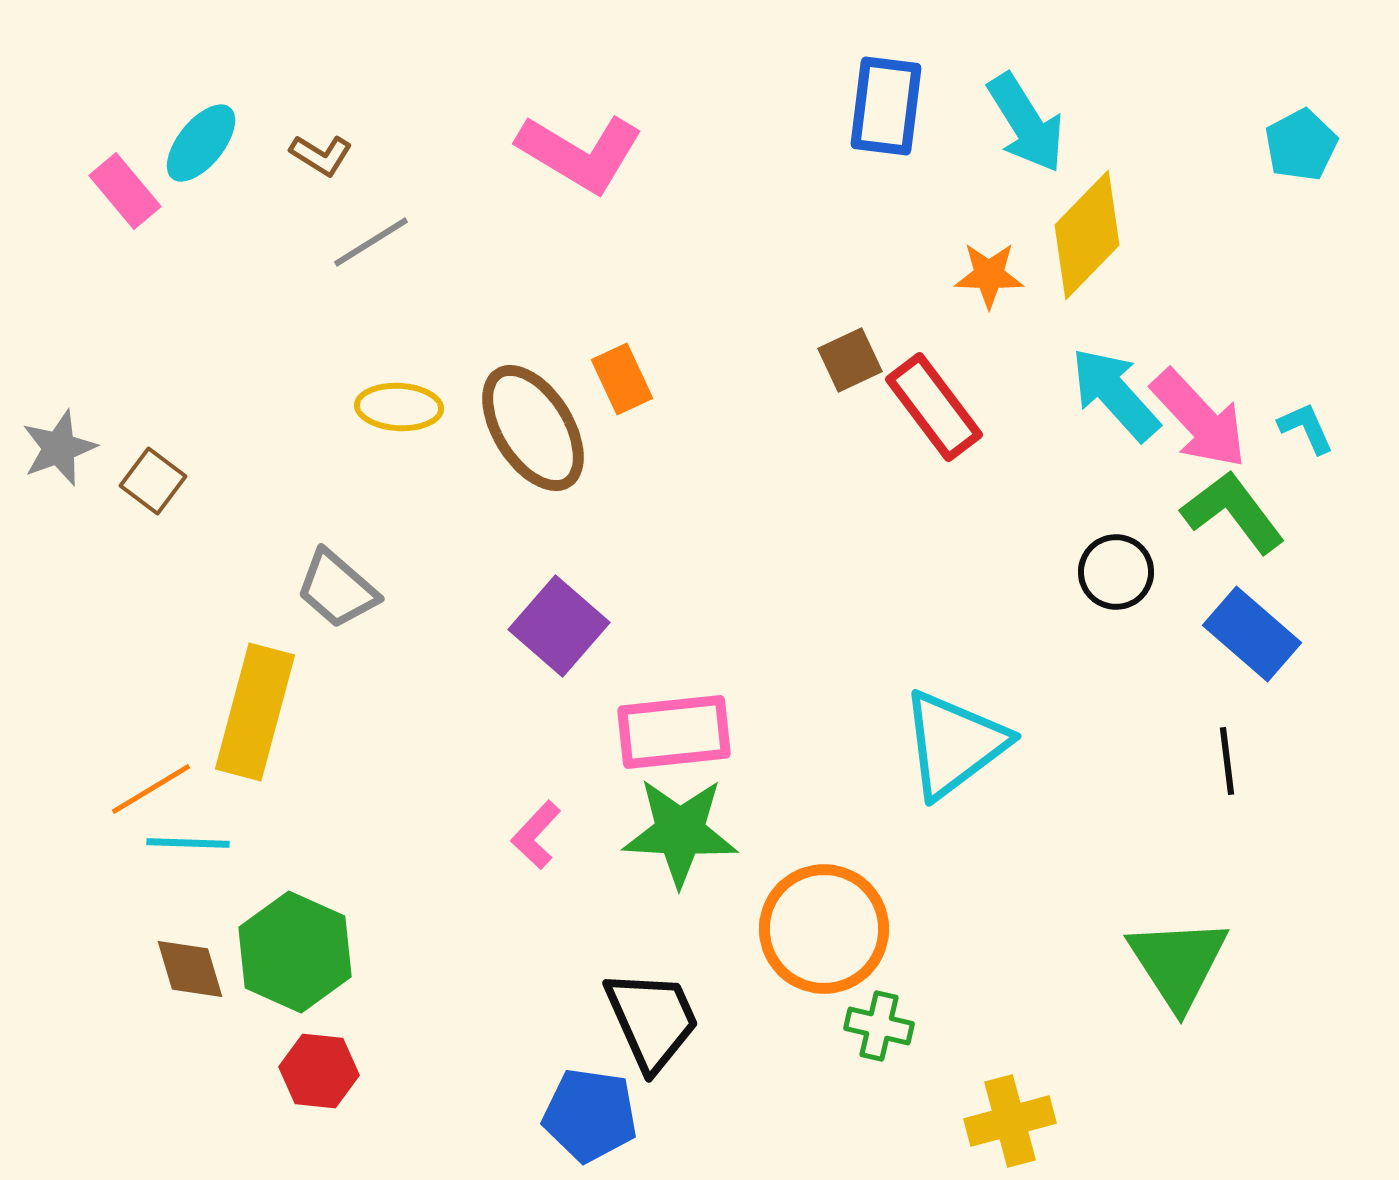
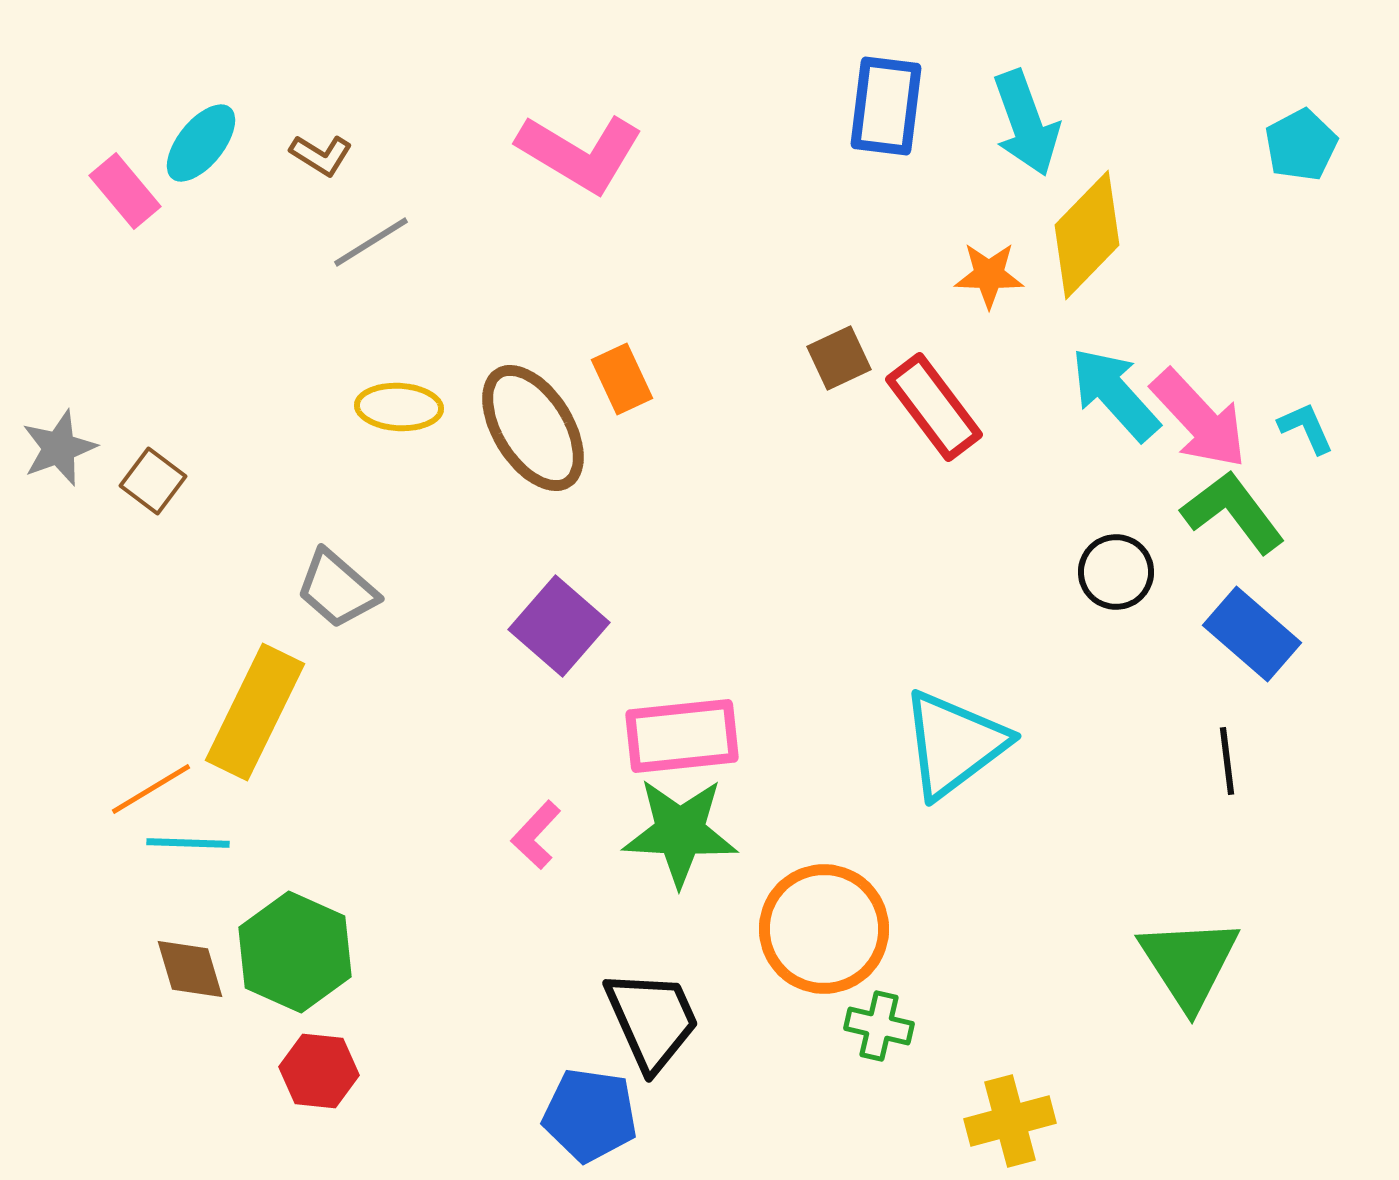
cyan arrow at (1026, 123): rotated 12 degrees clockwise
brown square at (850, 360): moved 11 px left, 2 px up
yellow rectangle at (255, 712): rotated 11 degrees clockwise
pink rectangle at (674, 732): moved 8 px right, 4 px down
green triangle at (1178, 963): moved 11 px right
